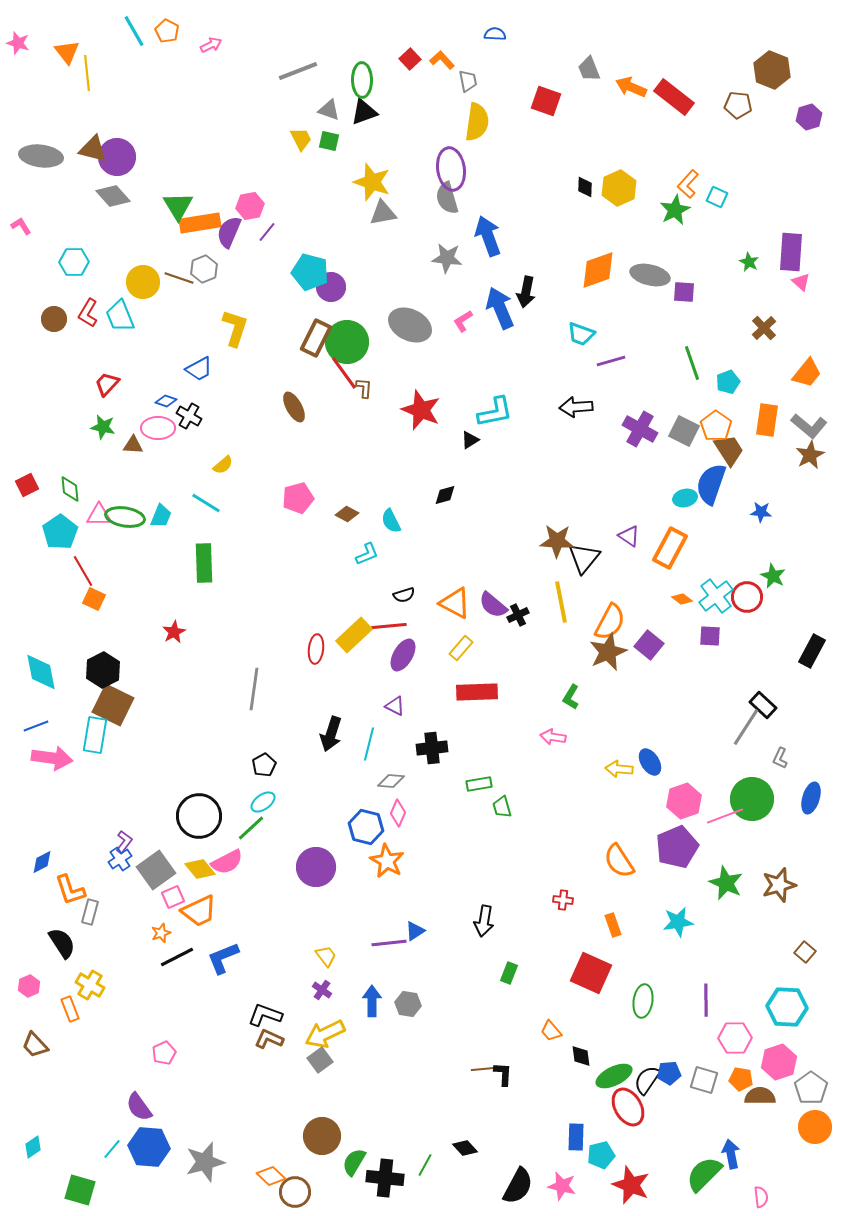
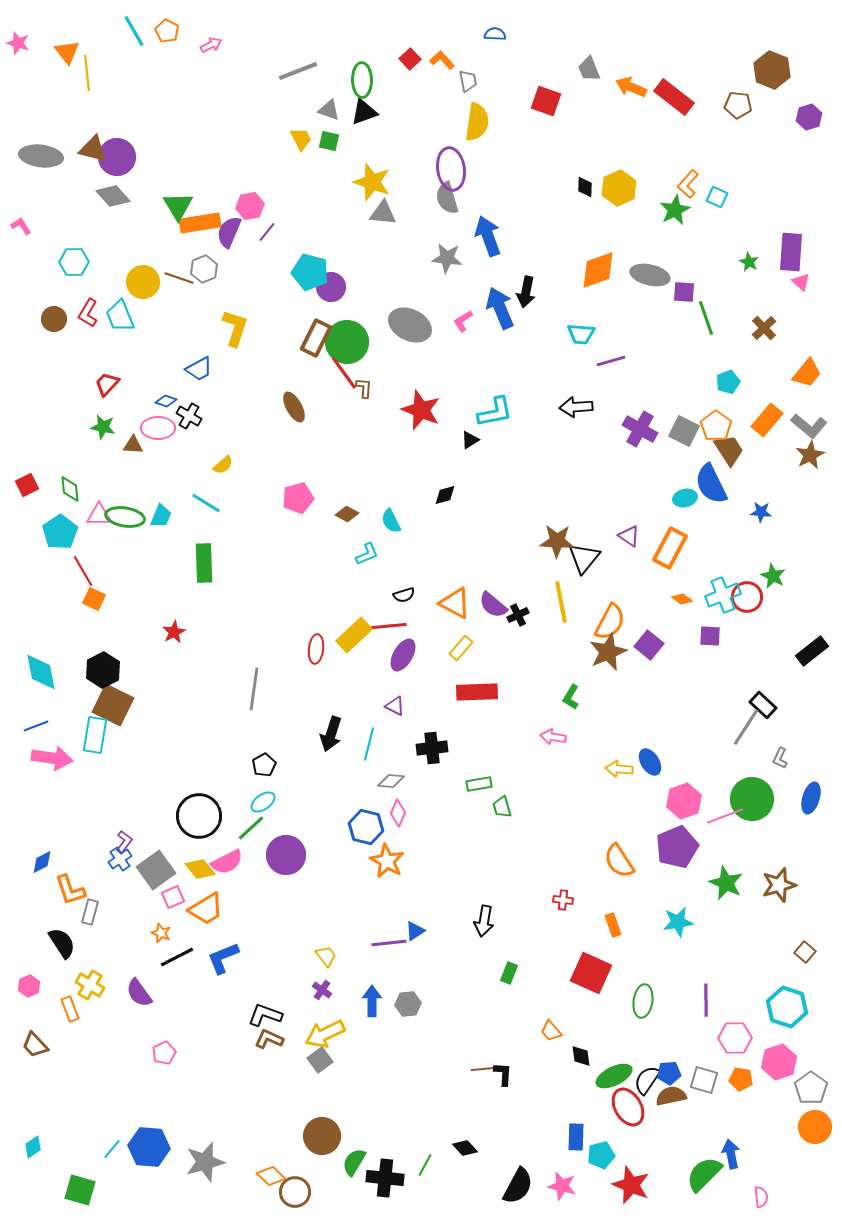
gray triangle at (383, 213): rotated 16 degrees clockwise
cyan trapezoid at (581, 334): rotated 16 degrees counterclockwise
green line at (692, 363): moved 14 px right, 45 px up
orange rectangle at (767, 420): rotated 32 degrees clockwise
blue semicircle at (711, 484): rotated 45 degrees counterclockwise
cyan cross at (716, 596): moved 7 px right, 1 px up; rotated 16 degrees clockwise
black rectangle at (812, 651): rotated 24 degrees clockwise
purple circle at (316, 867): moved 30 px left, 12 px up
orange trapezoid at (199, 911): moved 7 px right, 2 px up; rotated 6 degrees counterclockwise
orange star at (161, 933): rotated 30 degrees counterclockwise
gray hexagon at (408, 1004): rotated 15 degrees counterclockwise
cyan hexagon at (787, 1007): rotated 15 degrees clockwise
brown semicircle at (760, 1096): moved 89 px left; rotated 12 degrees counterclockwise
purple semicircle at (139, 1107): moved 114 px up
